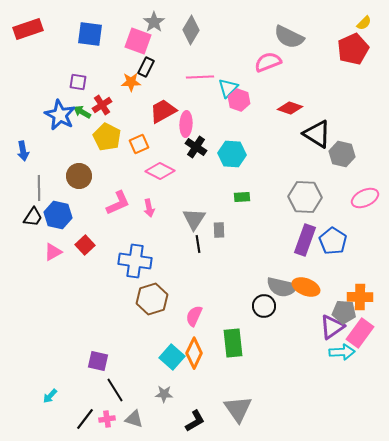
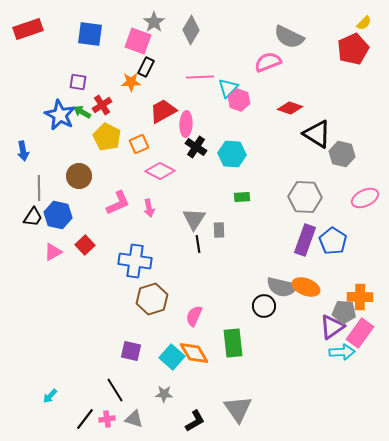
orange diamond at (194, 353): rotated 56 degrees counterclockwise
purple square at (98, 361): moved 33 px right, 10 px up
